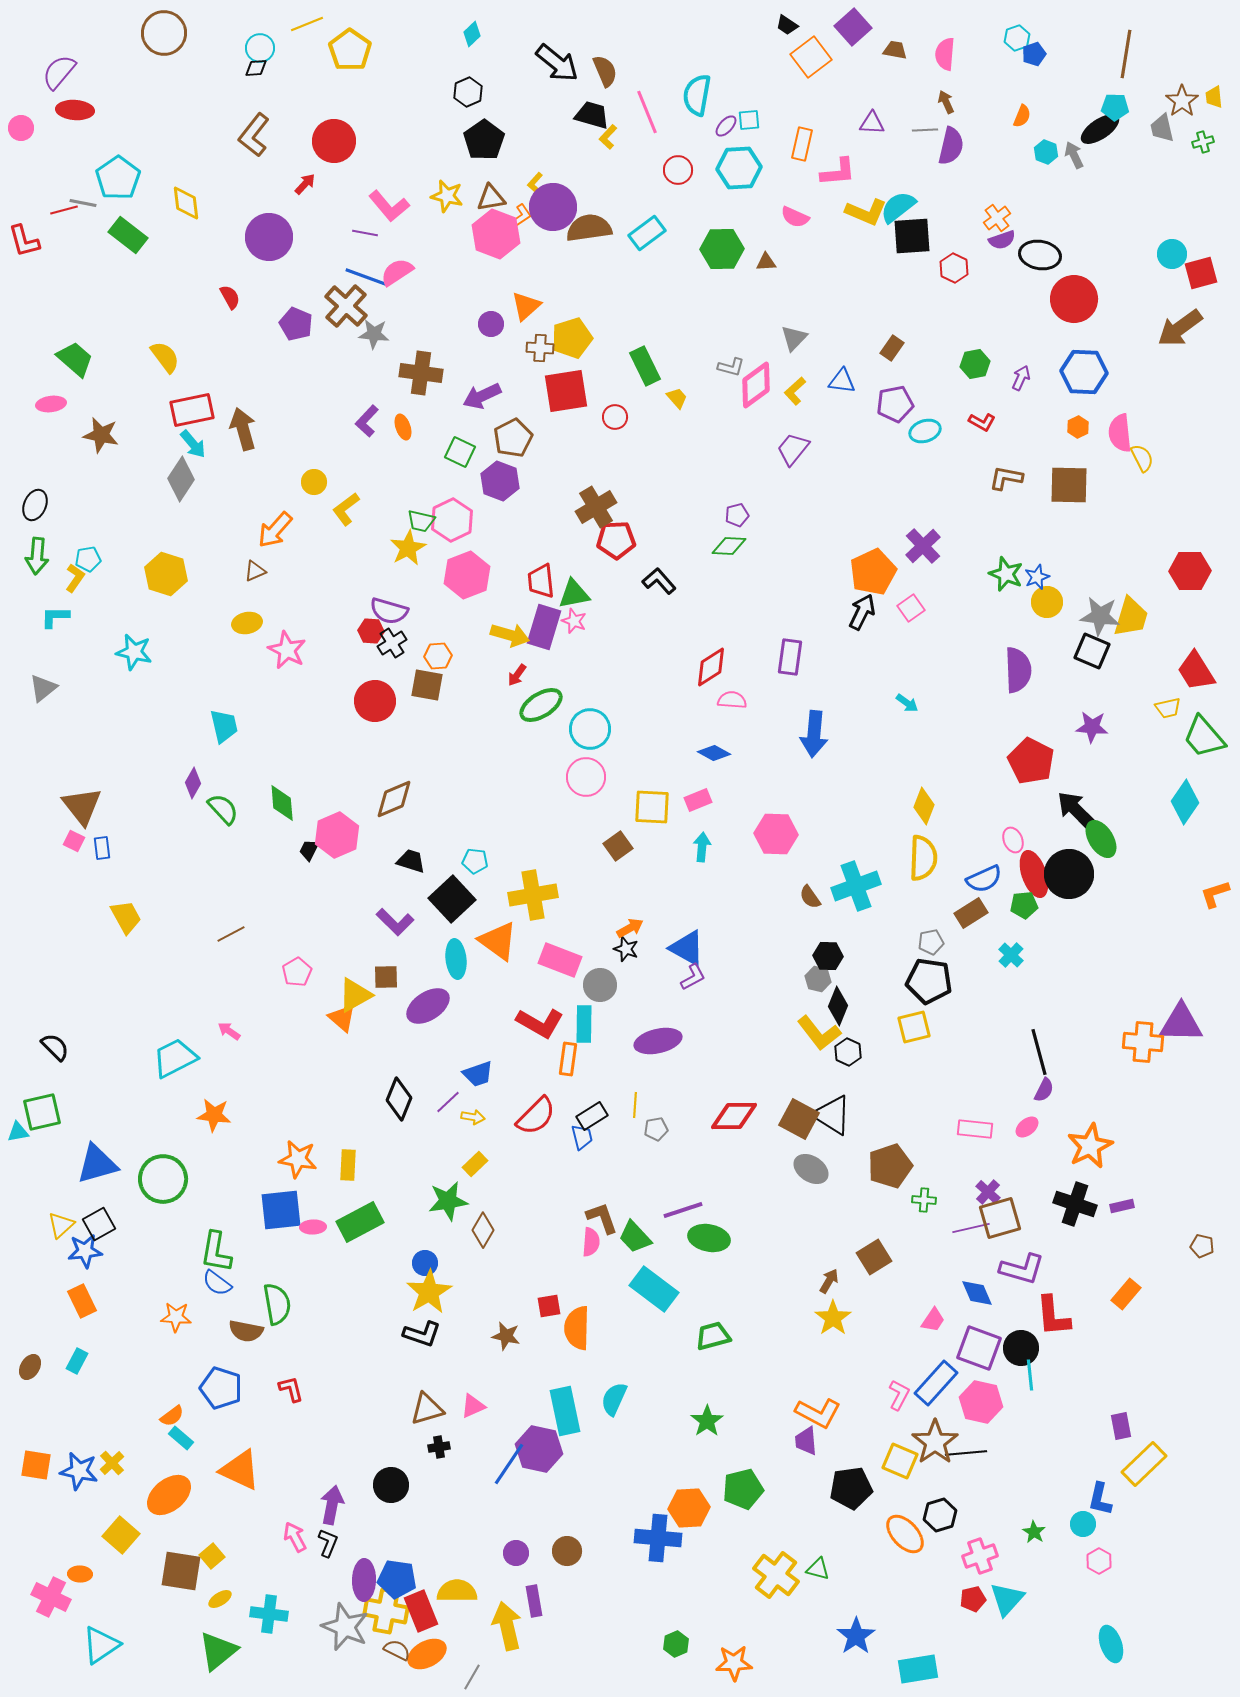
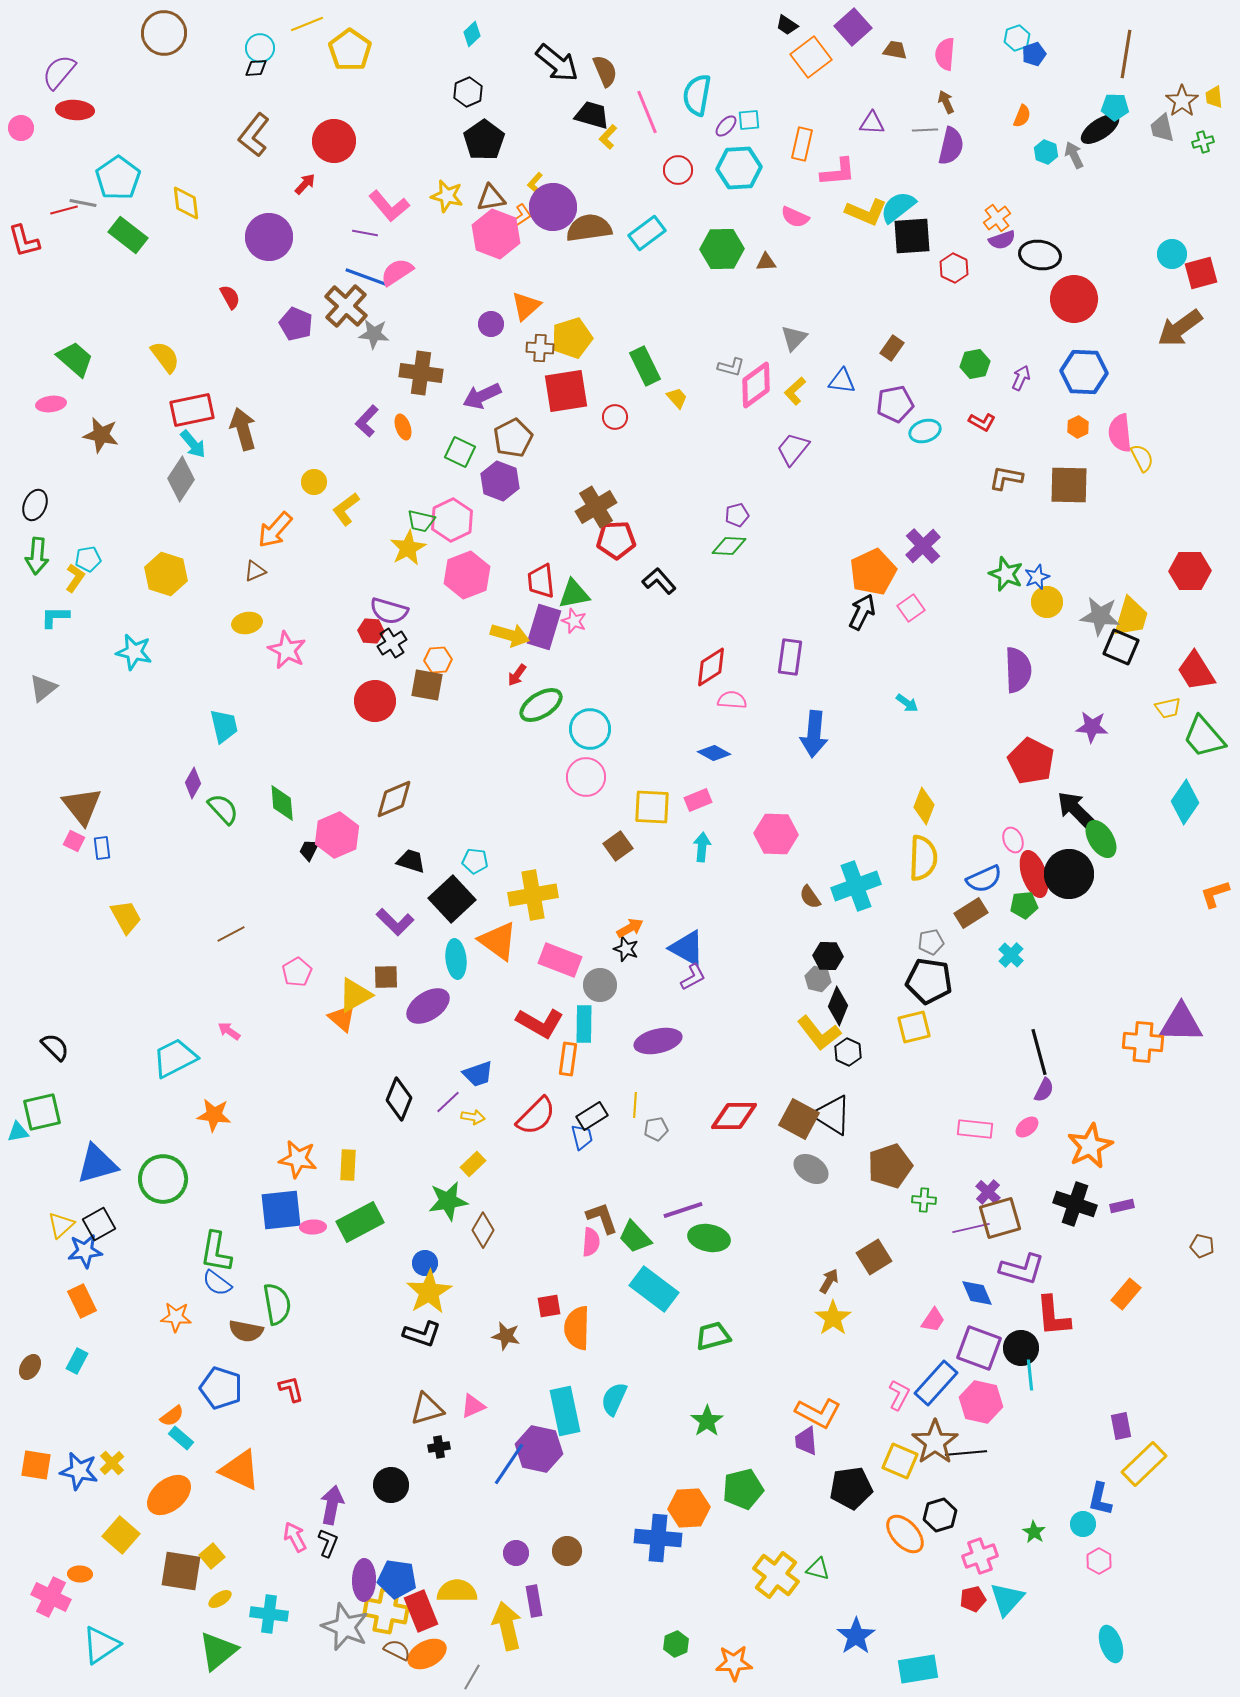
black square at (1092, 651): moved 29 px right, 4 px up
orange hexagon at (438, 656): moved 4 px down
yellow rectangle at (475, 1164): moved 2 px left
